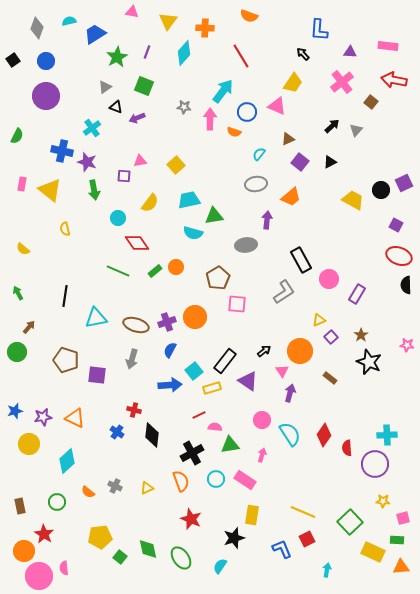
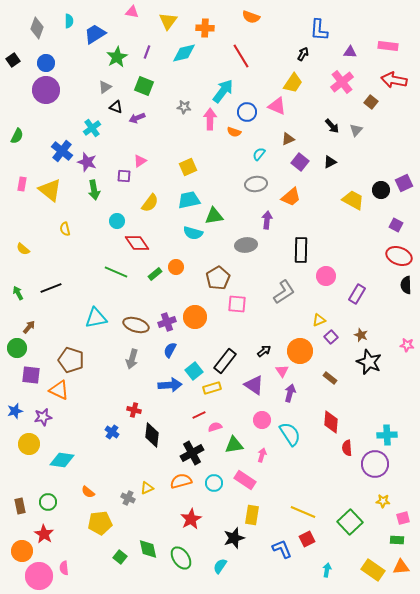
orange semicircle at (249, 16): moved 2 px right, 1 px down
cyan semicircle at (69, 21): rotated 104 degrees clockwise
cyan diamond at (184, 53): rotated 35 degrees clockwise
black arrow at (303, 54): rotated 72 degrees clockwise
blue circle at (46, 61): moved 2 px down
purple circle at (46, 96): moved 6 px up
black arrow at (332, 126): rotated 91 degrees clockwise
blue cross at (62, 151): rotated 25 degrees clockwise
pink triangle at (140, 161): rotated 24 degrees counterclockwise
yellow square at (176, 165): moved 12 px right, 2 px down; rotated 18 degrees clockwise
cyan circle at (118, 218): moved 1 px left, 3 px down
black rectangle at (301, 260): moved 10 px up; rotated 30 degrees clockwise
green line at (118, 271): moved 2 px left, 1 px down
green rectangle at (155, 271): moved 3 px down
pink circle at (329, 279): moved 3 px left, 3 px up
black line at (65, 296): moved 14 px left, 8 px up; rotated 60 degrees clockwise
brown star at (361, 335): rotated 16 degrees counterclockwise
green circle at (17, 352): moved 4 px up
brown pentagon at (66, 360): moved 5 px right
purple square at (97, 375): moved 66 px left
purple triangle at (248, 381): moved 6 px right, 4 px down
orange triangle at (75, 418): moved 16 px left, 28 px up
pink semicircle at (215, 427): rotated 24 degrees counterclockwise
blue cross at (117, 432): moved 5 px left
red diamond at (324, 435): moved 7 px right, 13 px up; rotated 30 degrees counterclockwise
green triangle at (230, 445): moved 4 px right
cyan diamond at (67, 461): moved 5 px left, 1 px up; rotated 50 degrees clockwise
cyan circle at (216, 479): moved 2 px left, 4 px down
orange semicircle at (181, 481): rotated 85 degrees counterclockwise
gray cross at (115, 486): moved 13 px right, 12 px down
green circle at (57, 502): moved 9 px left
red star at (191, 519): rotated 20 degrees clockwise
yellow pentagon at (100, 537): moved 14 px up
orange circle at (24, 551): moved 2 px left
yellow rectangle at (373, 552): moved 18 px down; rotated 10 degrees clockwise
